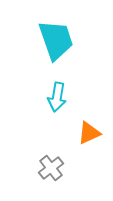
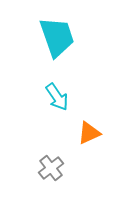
cyan trapezoid: moved 1 px right, 3 px up
cyan arrow: rotated 44 degrees counterclockwise
